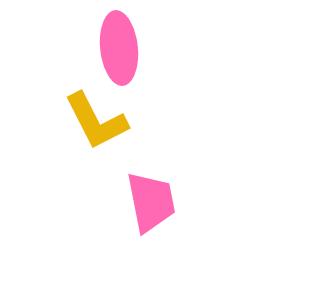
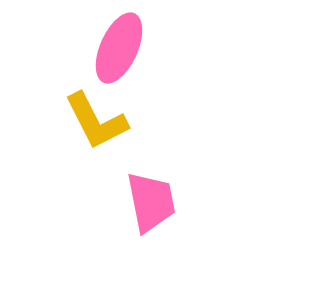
pink ellipse: rotated 30 degrees clockwise
